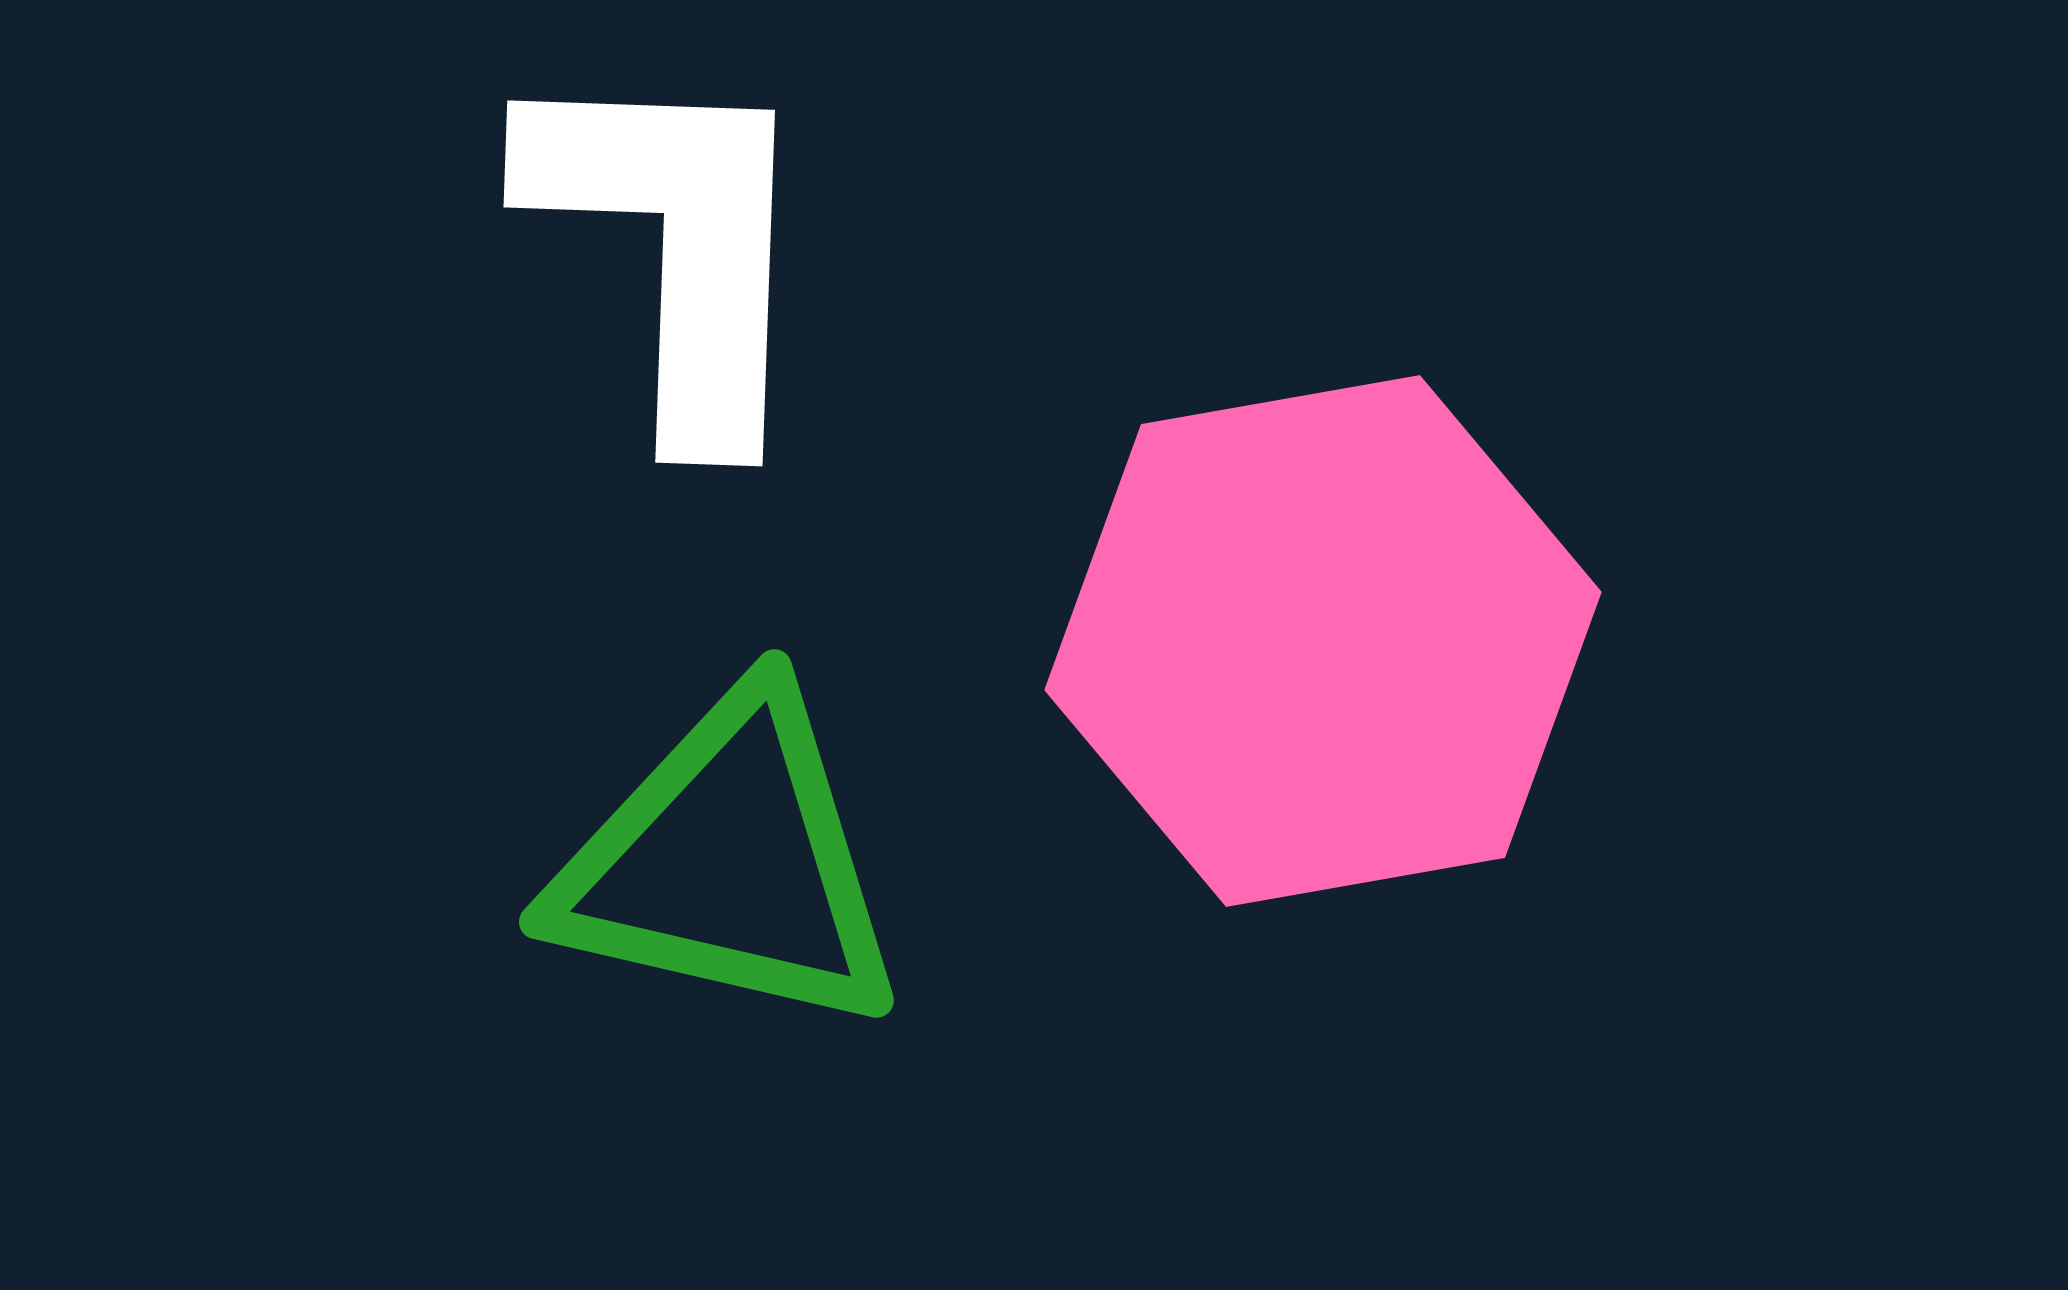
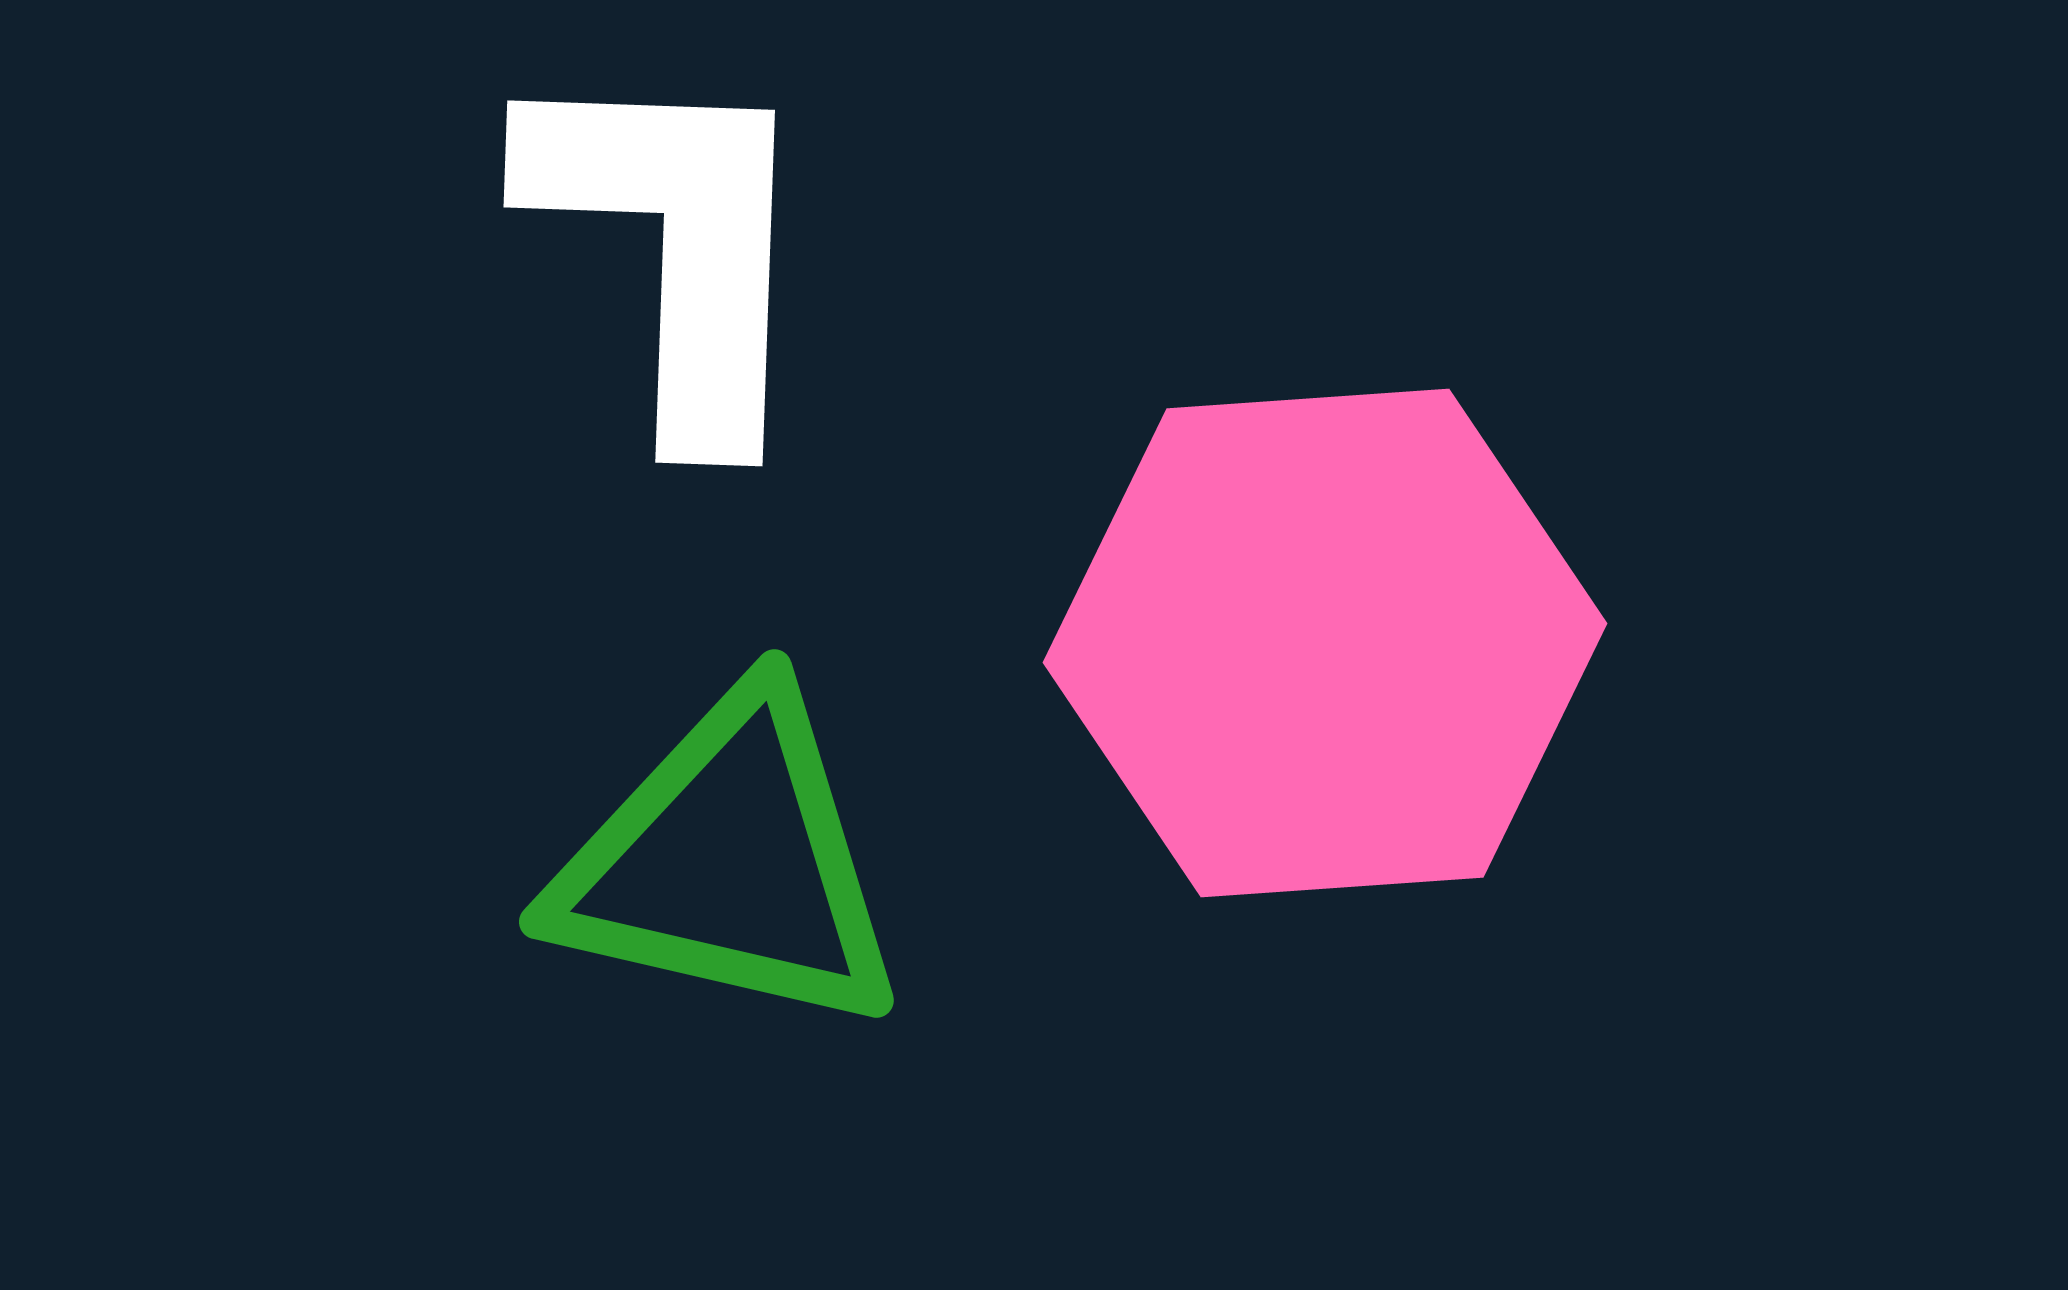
pink hexagon: moved 2 px right, 2 px down; rotated 6 degrees clockwise
